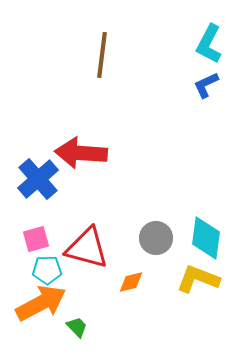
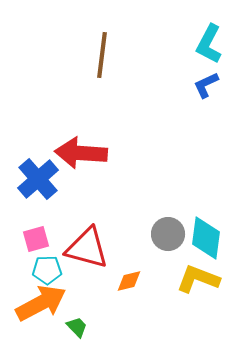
gray circle: moved 12 px right, 4 px up
orange diamond: moved 2 px left, 1 px up
